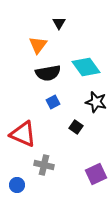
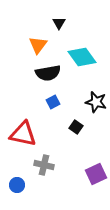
cyan diamond: moved 4 px left, 10 px up
red triangle: rotated 12 degrees counterclockwise
